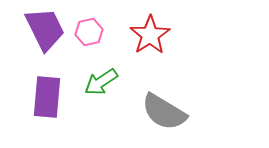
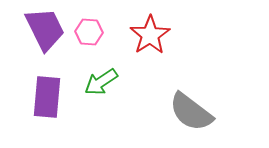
pink hexagon: rotated 16 degrees clockwise
gray semicircle: moved 27 px right; rotated 6 degrees clockwise
